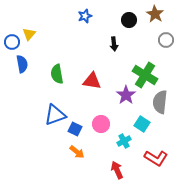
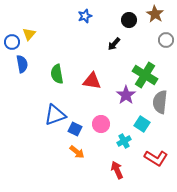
black arrow: rotated 48 degrees clockwise
